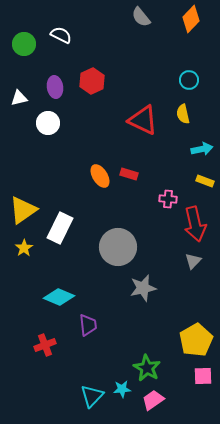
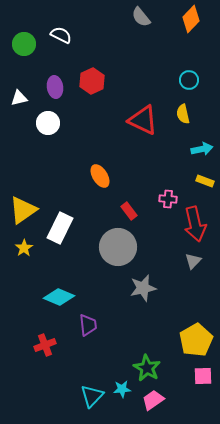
red rectangle: moved 37 px down; rotated 36 degrees clockwise
